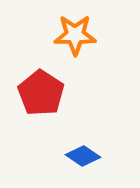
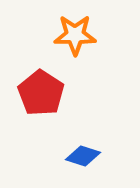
blue diamond: rotated 16 degrees counterclockwise
